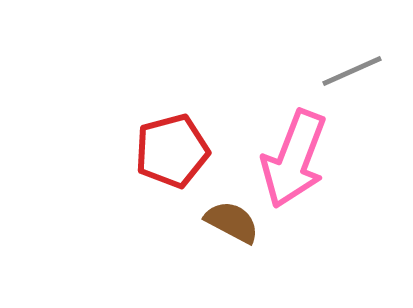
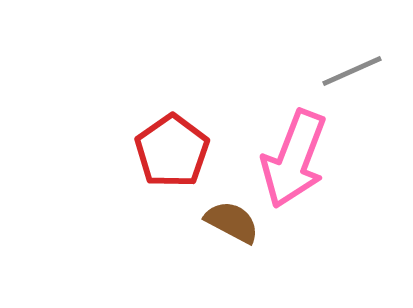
red pentagon: rotated 20 degrees counterclockwise
